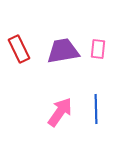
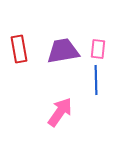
red rectangle: rotated 16 degrees clockwise
blue line: moved 29 px up
